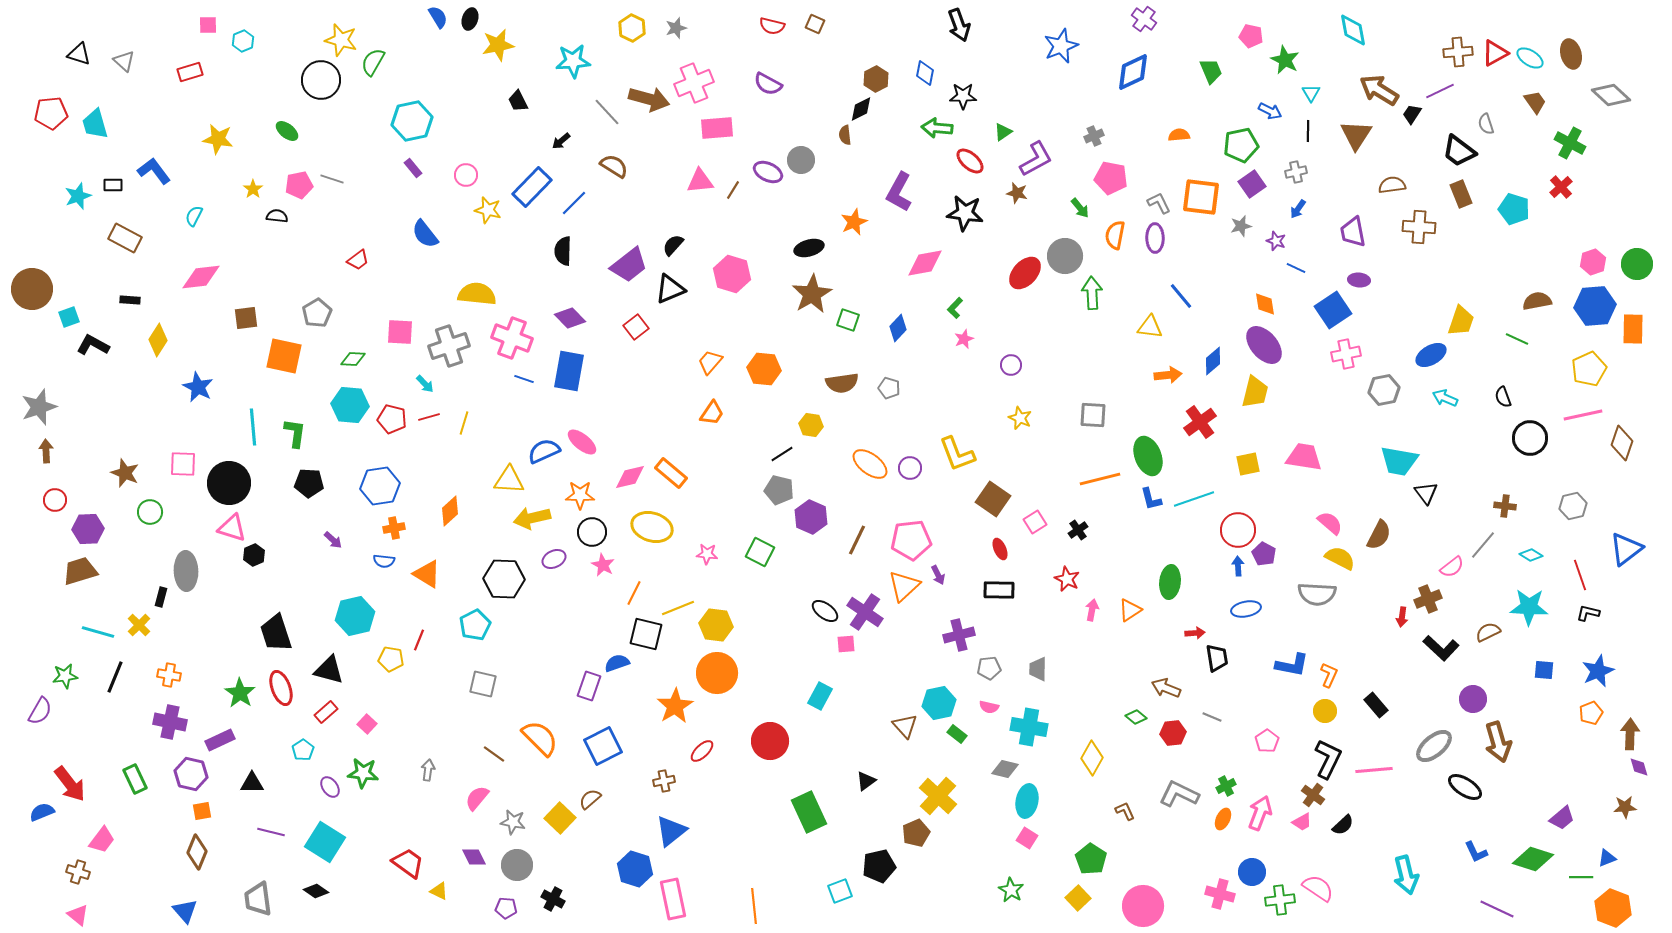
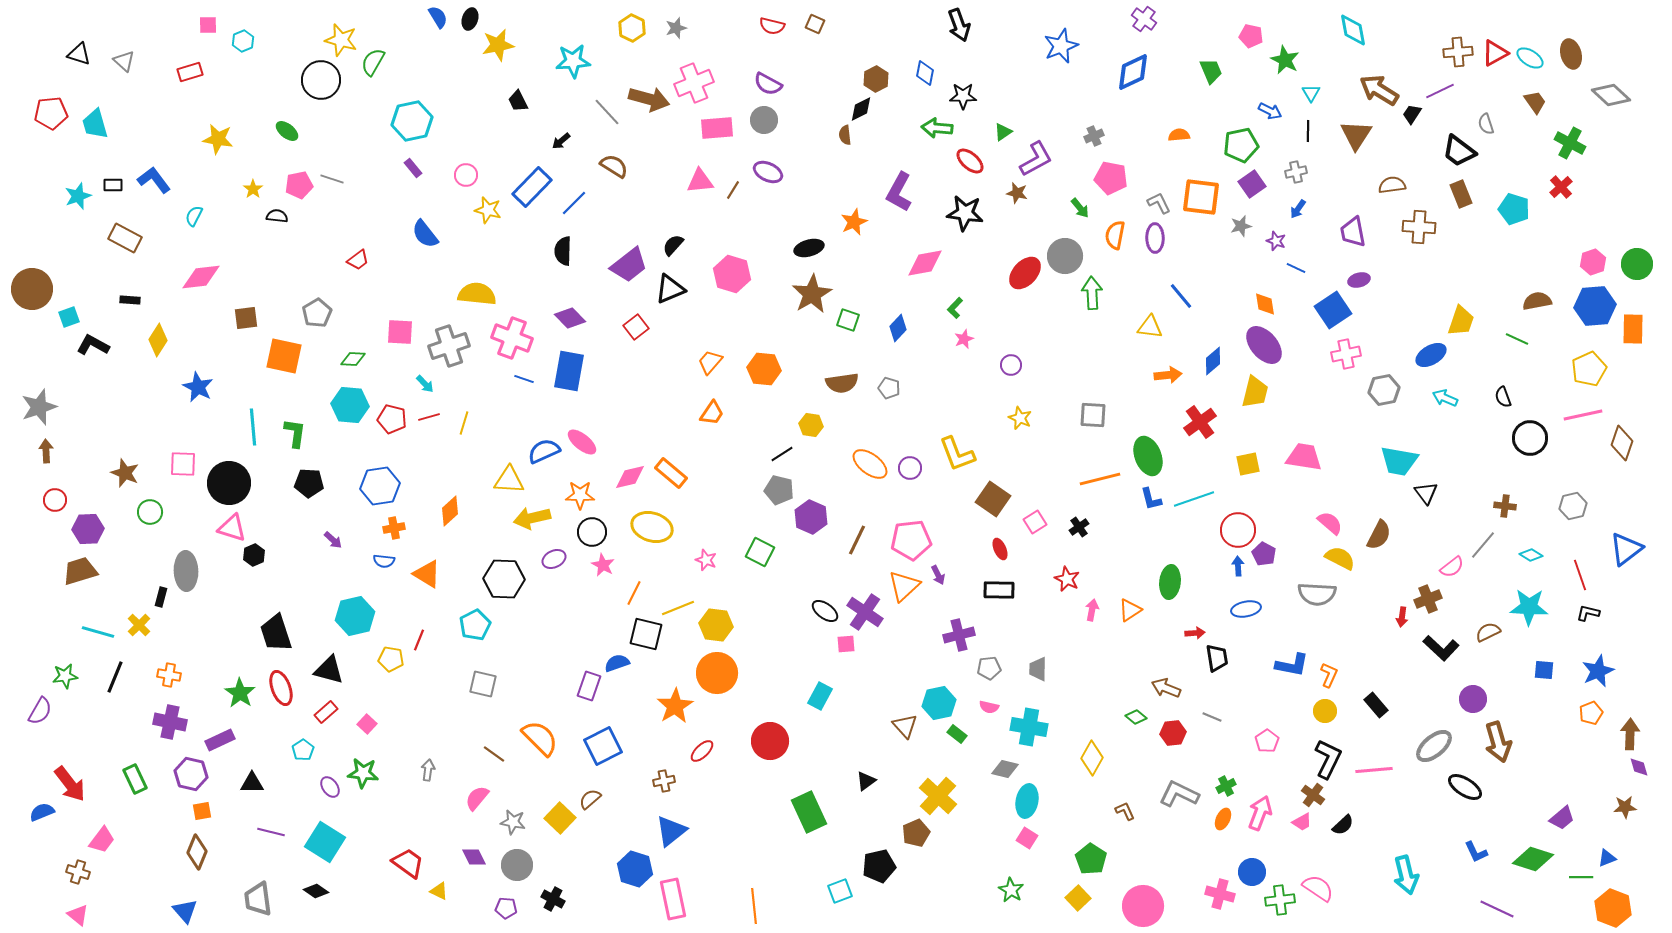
gray circle at (801, 160): moved 37 px left, 40 px up
blue L-shape at (154, 171): moved 9 px down
purple ellipse at (1359, 280): rotated 20 degrees counterclockwise
black cross at (1078, 530): moved 1 px right, 3 px up
pink star at (707, 554): moved 1 px left, 6 px down; rotated 15 degrees clockwise
